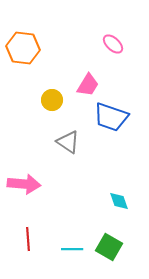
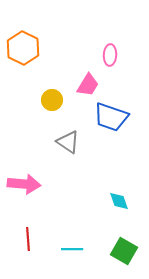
pink ellipse: moved 3 px left, 11 px down; rotated 50 degrees clockwise
orange hexagon: rotated 20 degrees clockwise
green square: moved 15 px right, 4 px down
